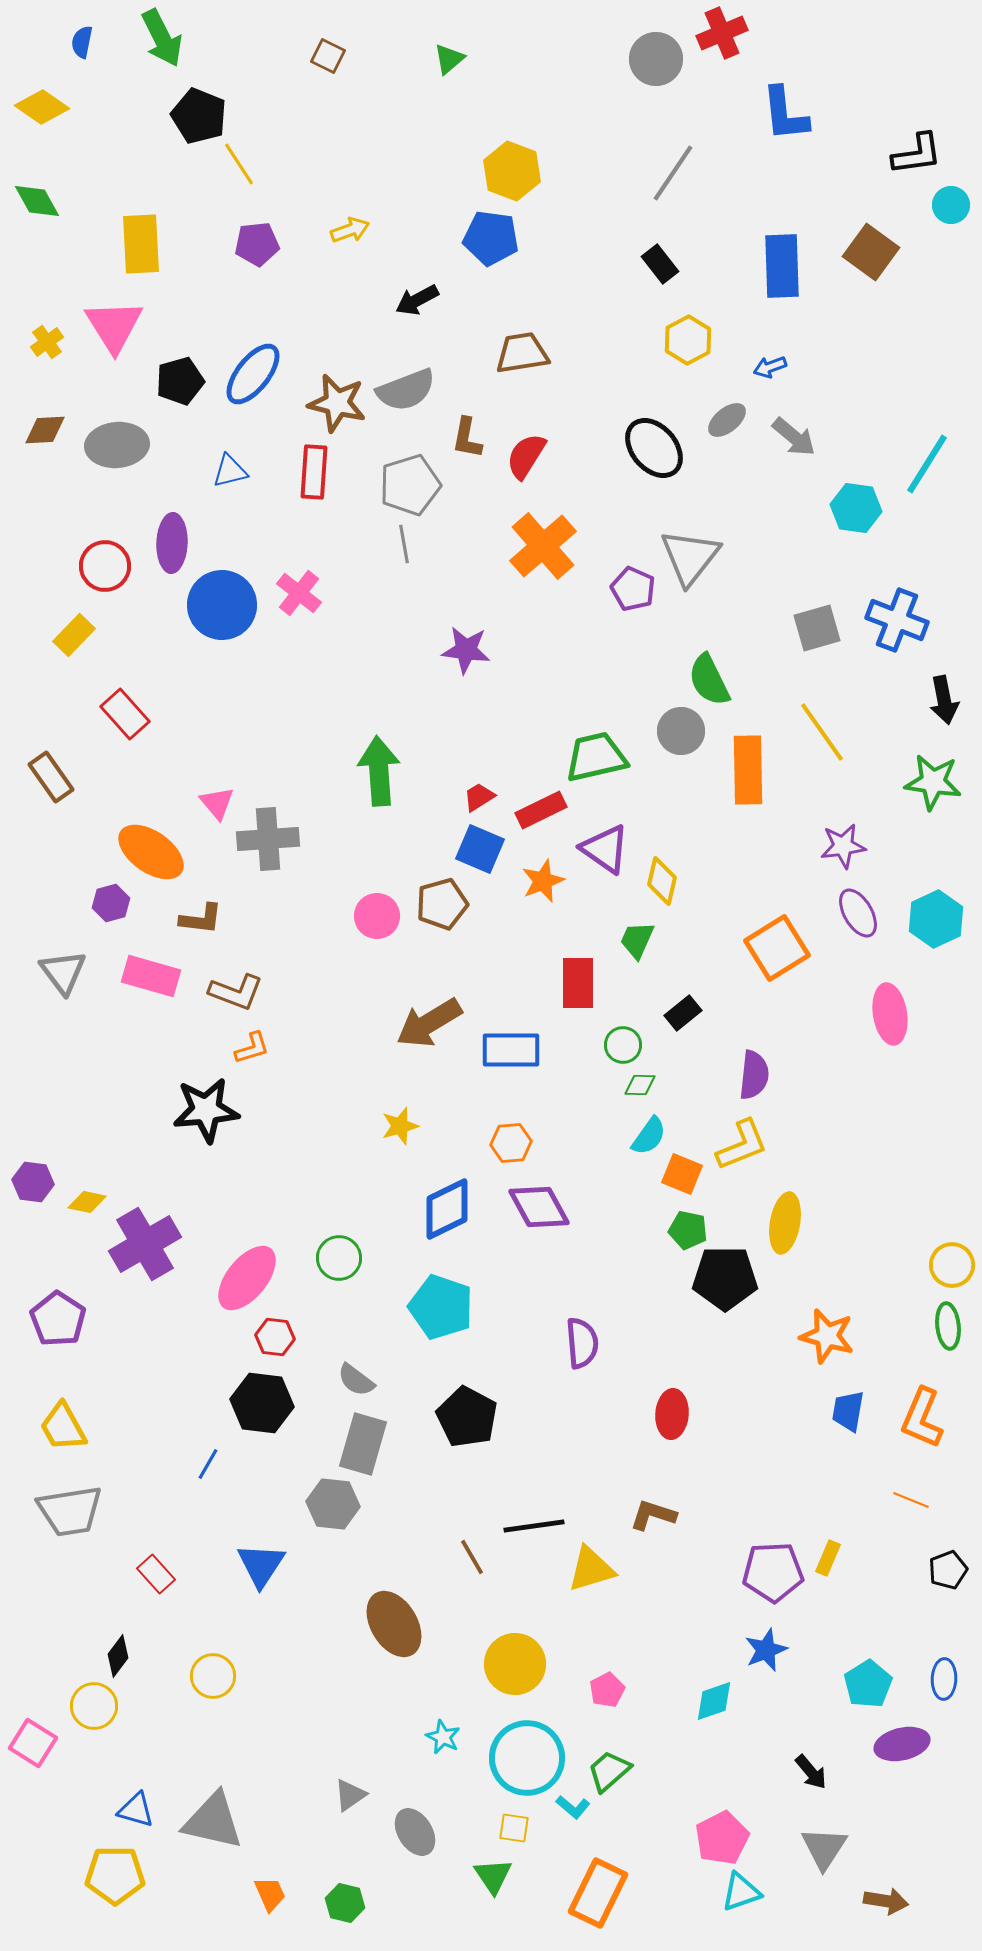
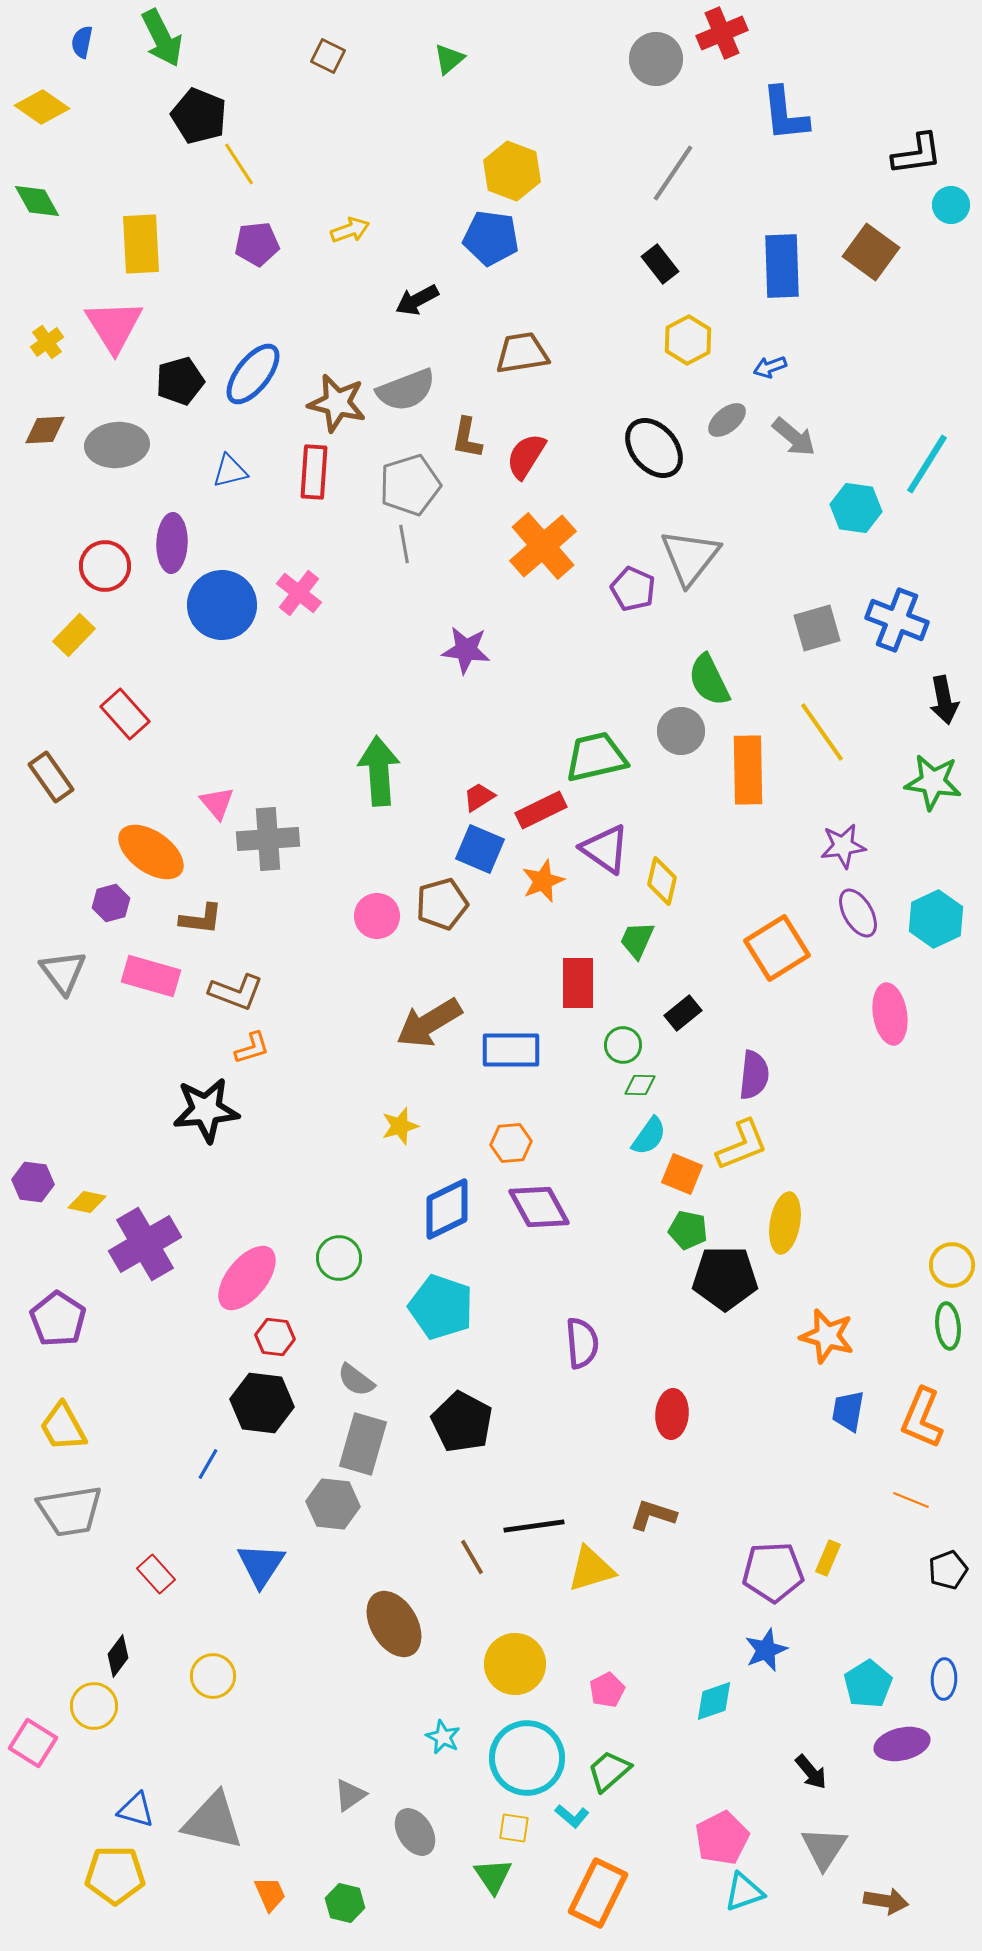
black pentagon at (467, 1417): moved 5 px left, 5 px down
cyan L-shape at (573, 1807): moved 1 px left, 9 px down
cyan triangle at (741, 1892): moved 3 px right
